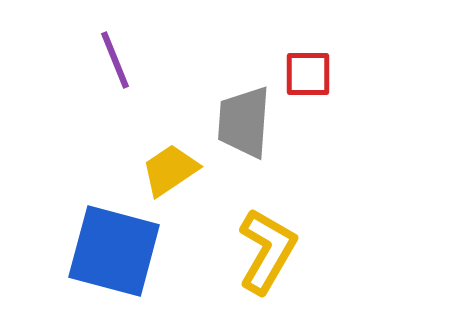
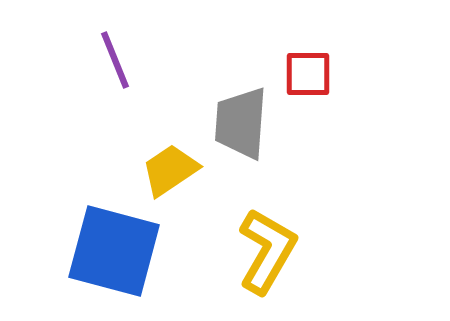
gray trapezoid: moved 3 px left, 1 px down
